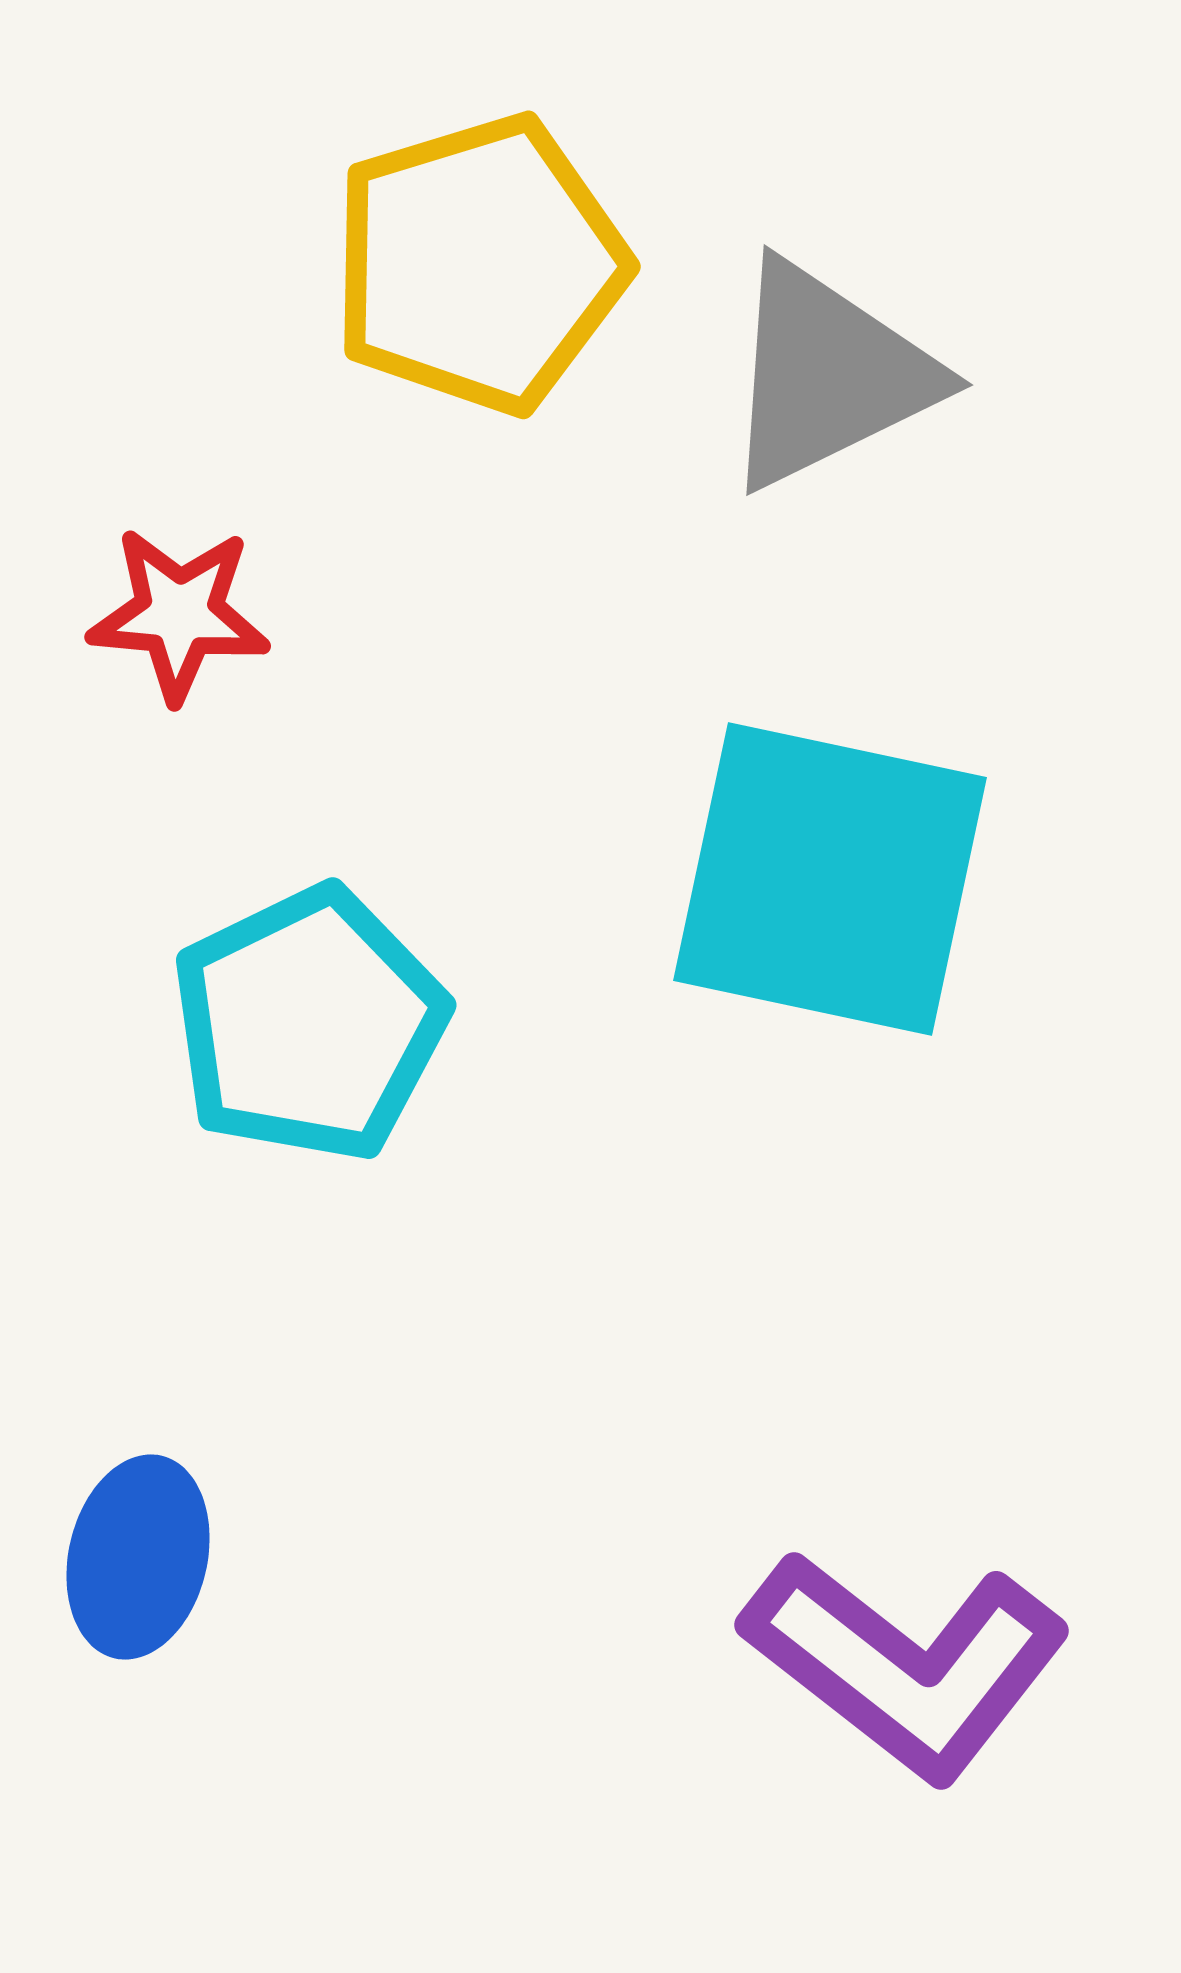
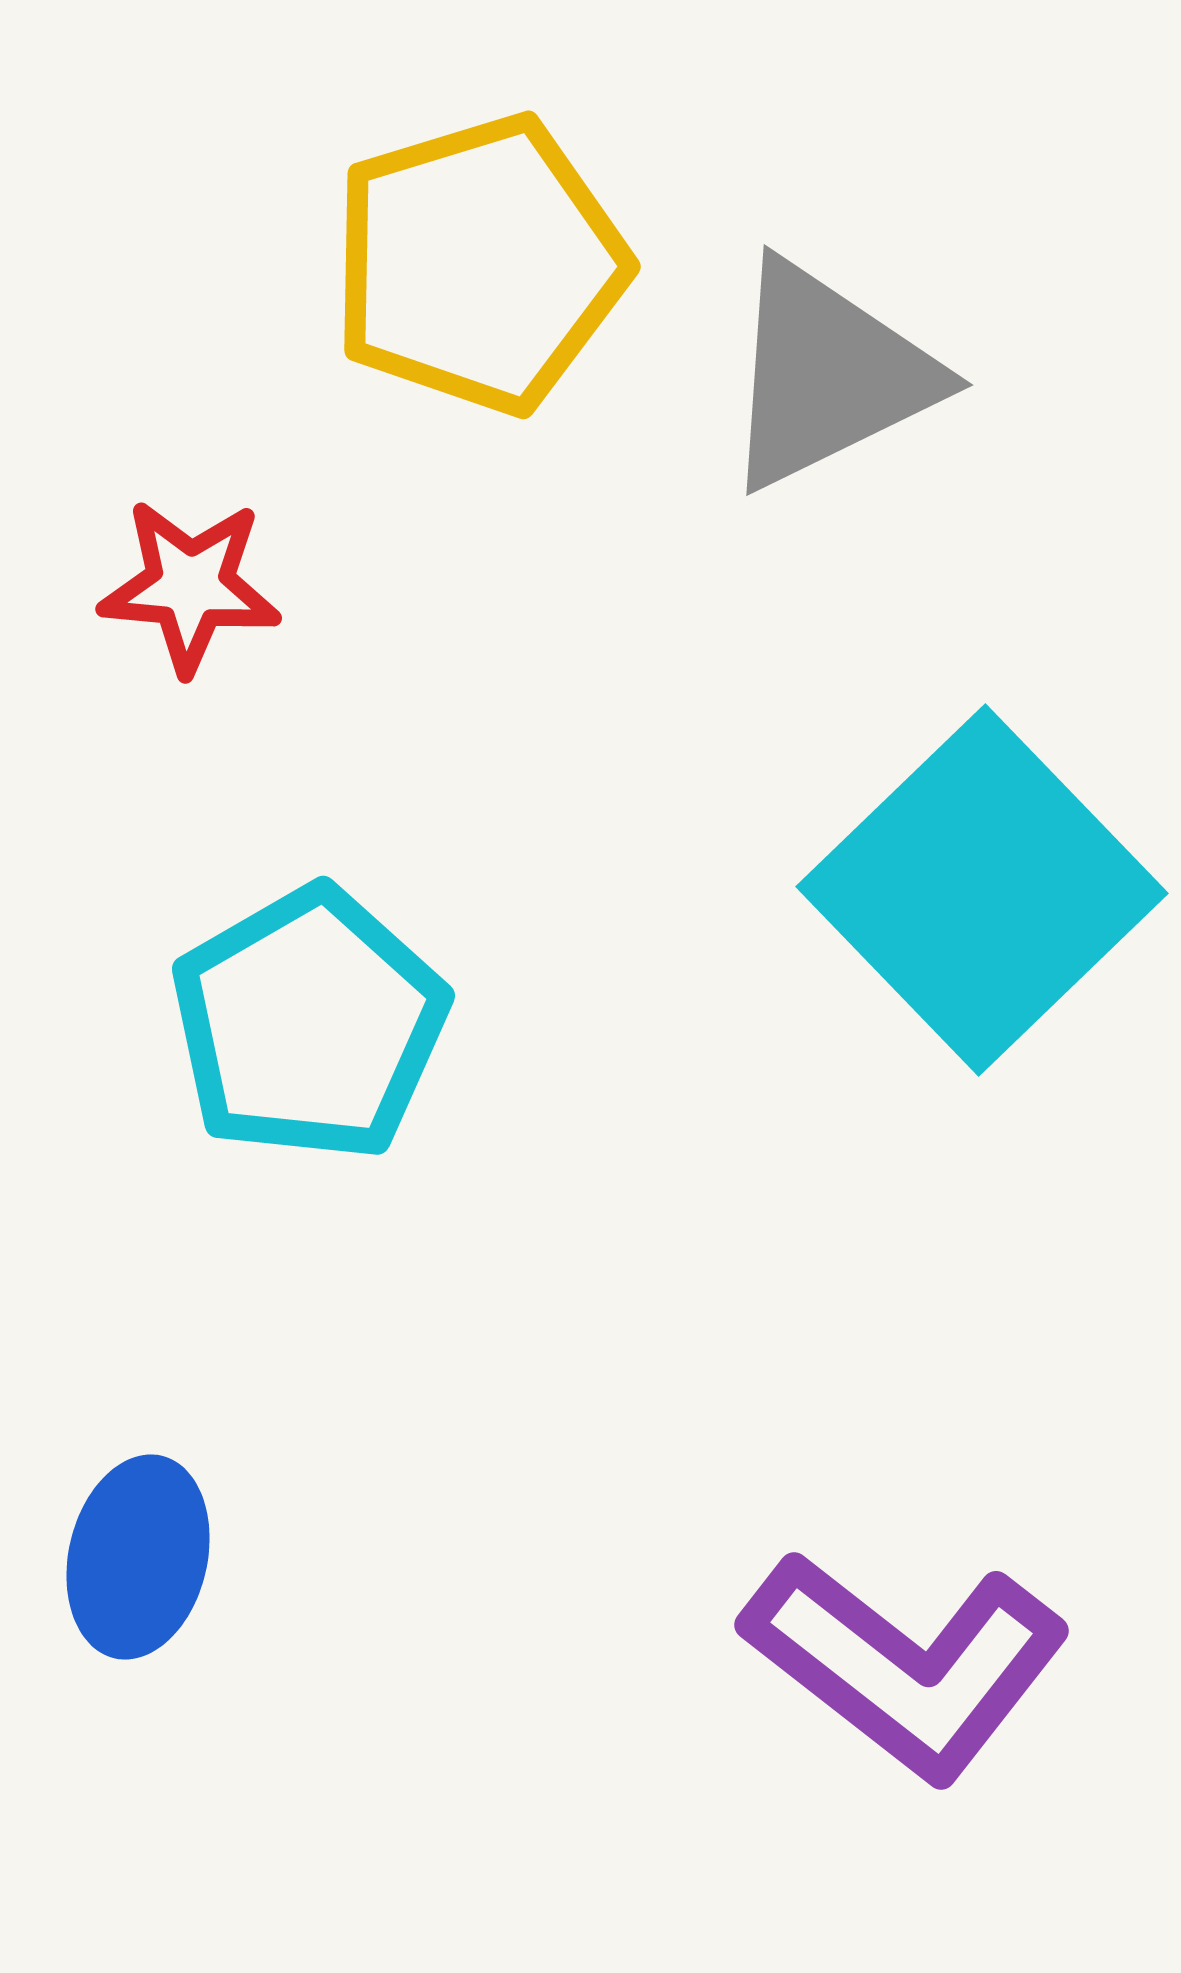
red star: moved 11 px right, 28 px up
cyan square: moved 152 px right, 11 px down; rotated 34 degrees clockwise
cyan pentagon: rotated 4 degrees counterclockwise
